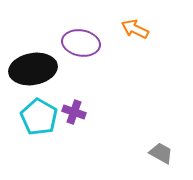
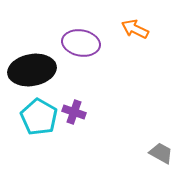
black ellipse: moved 1 px left, 1 px down
